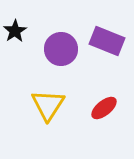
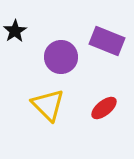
purple circle: moved 8 px down
yellow triangle: rotated 18 degrees counterclockwise
